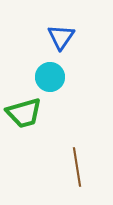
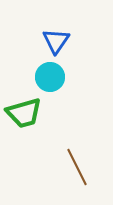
blue triangle: moved 5 px left, 4 px down
brown line: rotated 18 degrees counterclockwise
